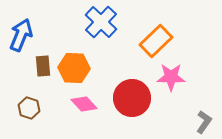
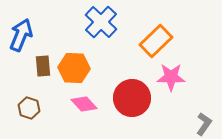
gray L-shape: moved 2 px down
